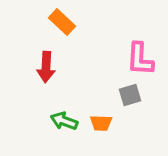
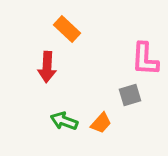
orange rectangle: moved 5 px right, 7 px down
pink L-shape: moved 5 px right
red arrow: moved 1 px right
orange trapezoid: rotated 50 degrees counterclockwise
